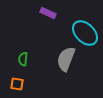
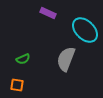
cyan ellipse: moved 3 px up
green semicircle: rotated 120 degrees counterclockwise
orange square: moved 1 px down
